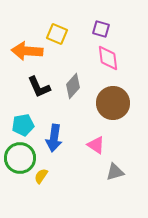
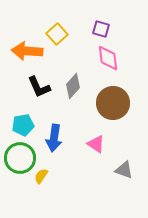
yellow square: rotated 25 degrees clockwise
pink triangle: moved 1 px up
gray triangle: moved 9 px right, 2 px up; rotated 36 degrees clockwise
